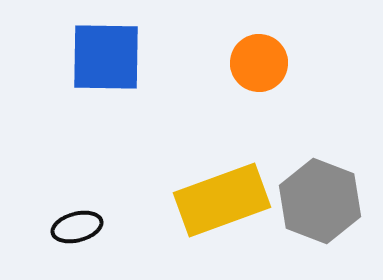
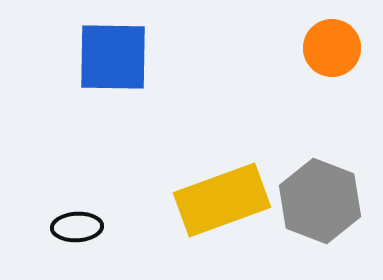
blue square: moved 7 px right
orange circle: moved 73 px right, 15 px up
black ellipse: rotated 12 degrees clockwise
